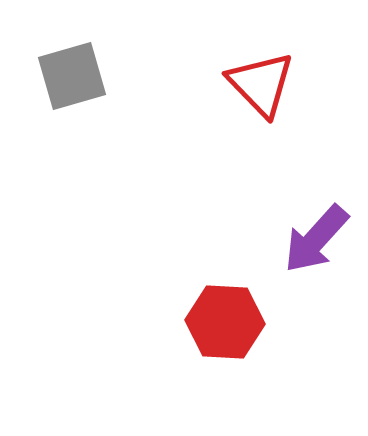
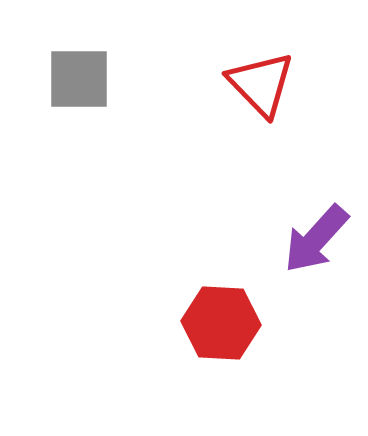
gray square: moved 7 px right, 3 px down; rotated 16 degrees clockwise
red hexagon: moved 4 px left, 1 px down
